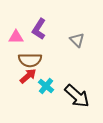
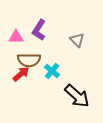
purple L-shape: moved 1 px down
brown semicircle: moved 1 px left
red arrow: moved 7 px left, 2 px up
cyan cross: moved 6 px right, 15 px up
